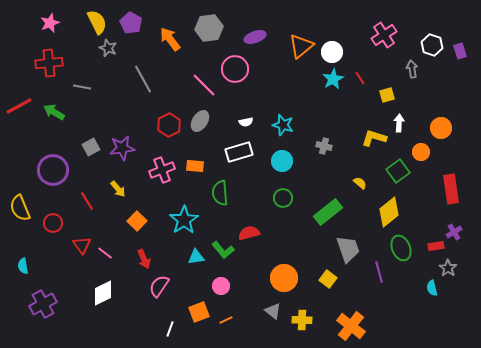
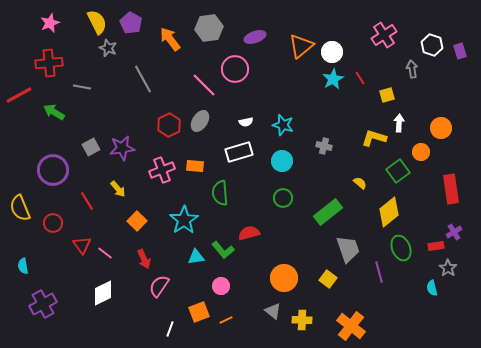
red line at (19, 106): moved 11 px up
